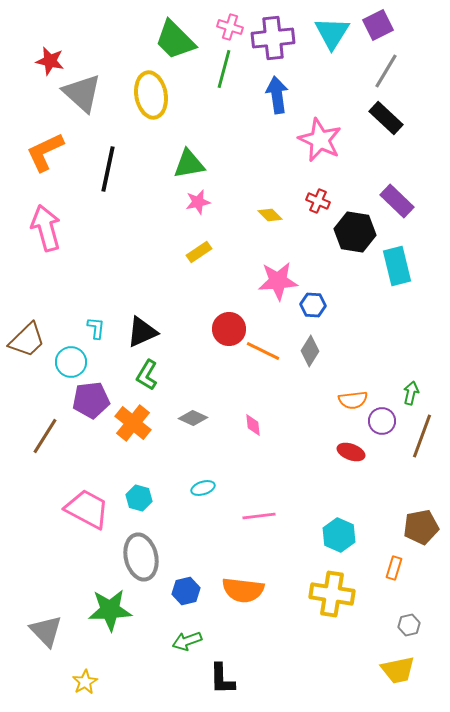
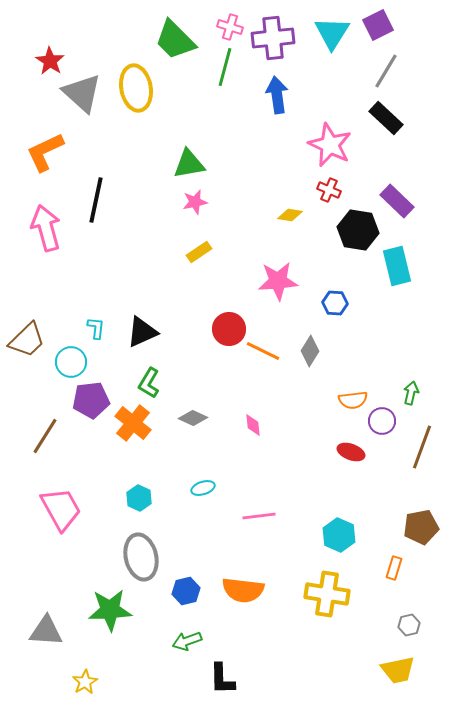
red star at (50, 61): rotated 20 degrees clockwise
green line at (224, 69): moved 1 px right, 2 px up
yellow ellipse at (151, 95): moved 15 px left, 7 px up
pink star at (320, 140): moved 10 px right, 5 px down
black line at (108, 169): moved 12 px left, 31 px down
red cross at (318, 201): moved 11 px right, 11 px up
pink star at (198, 202): moved 3 px left
yellow diamond at (270, 215): moved 20 px right; rotated 35 degrees counterclockwise
black hexagon at (355, 232): moved 3 px right, 2 px up
blue hexagon at (313, 305): moved 22 px right, 2 px up
green L-shape at (147, 375): moved 2 px right, 8 px down
brown line at (422, 436): moved 11 px down
cyan hexagon at (139, 498): rotated 10 degrees clockwise
pink trapezoid at (87, 509): moved 26 px left; rotated 33 degrees clockwise
yellow cross at (332, 594): moved 5 px left
gray triangle at (46, 631): rotated 42 degrees counterclockwise
